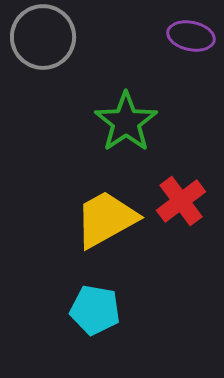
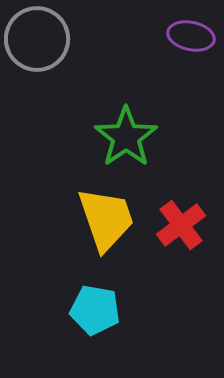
gray circle: moved 6 px left, 2 px down
green star: moved 15 px down
red cross: moved 24 px down
yellow trapezoid: rotated 100 degrees clockwise
